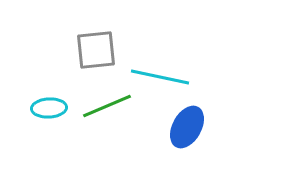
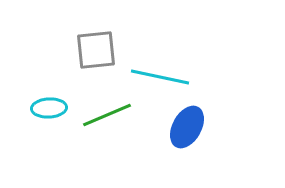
green line: moved 9 px down
